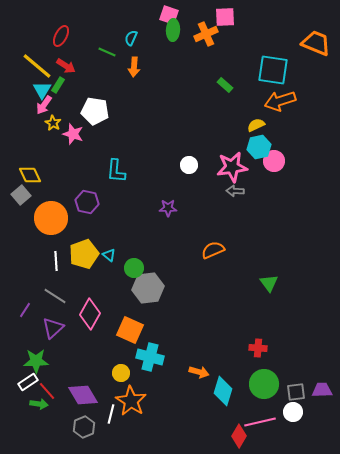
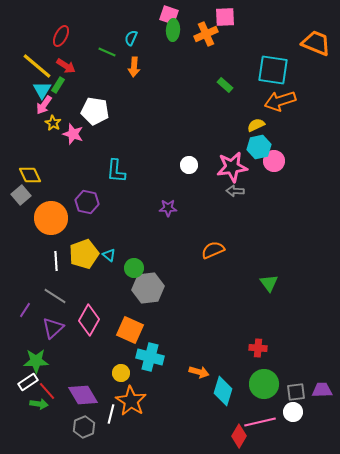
pink diamond at (90, 314): moved 1 px left, 6 px down
